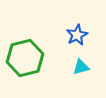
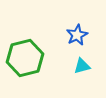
cyan triangle: moved 1 px right, 1 px up
